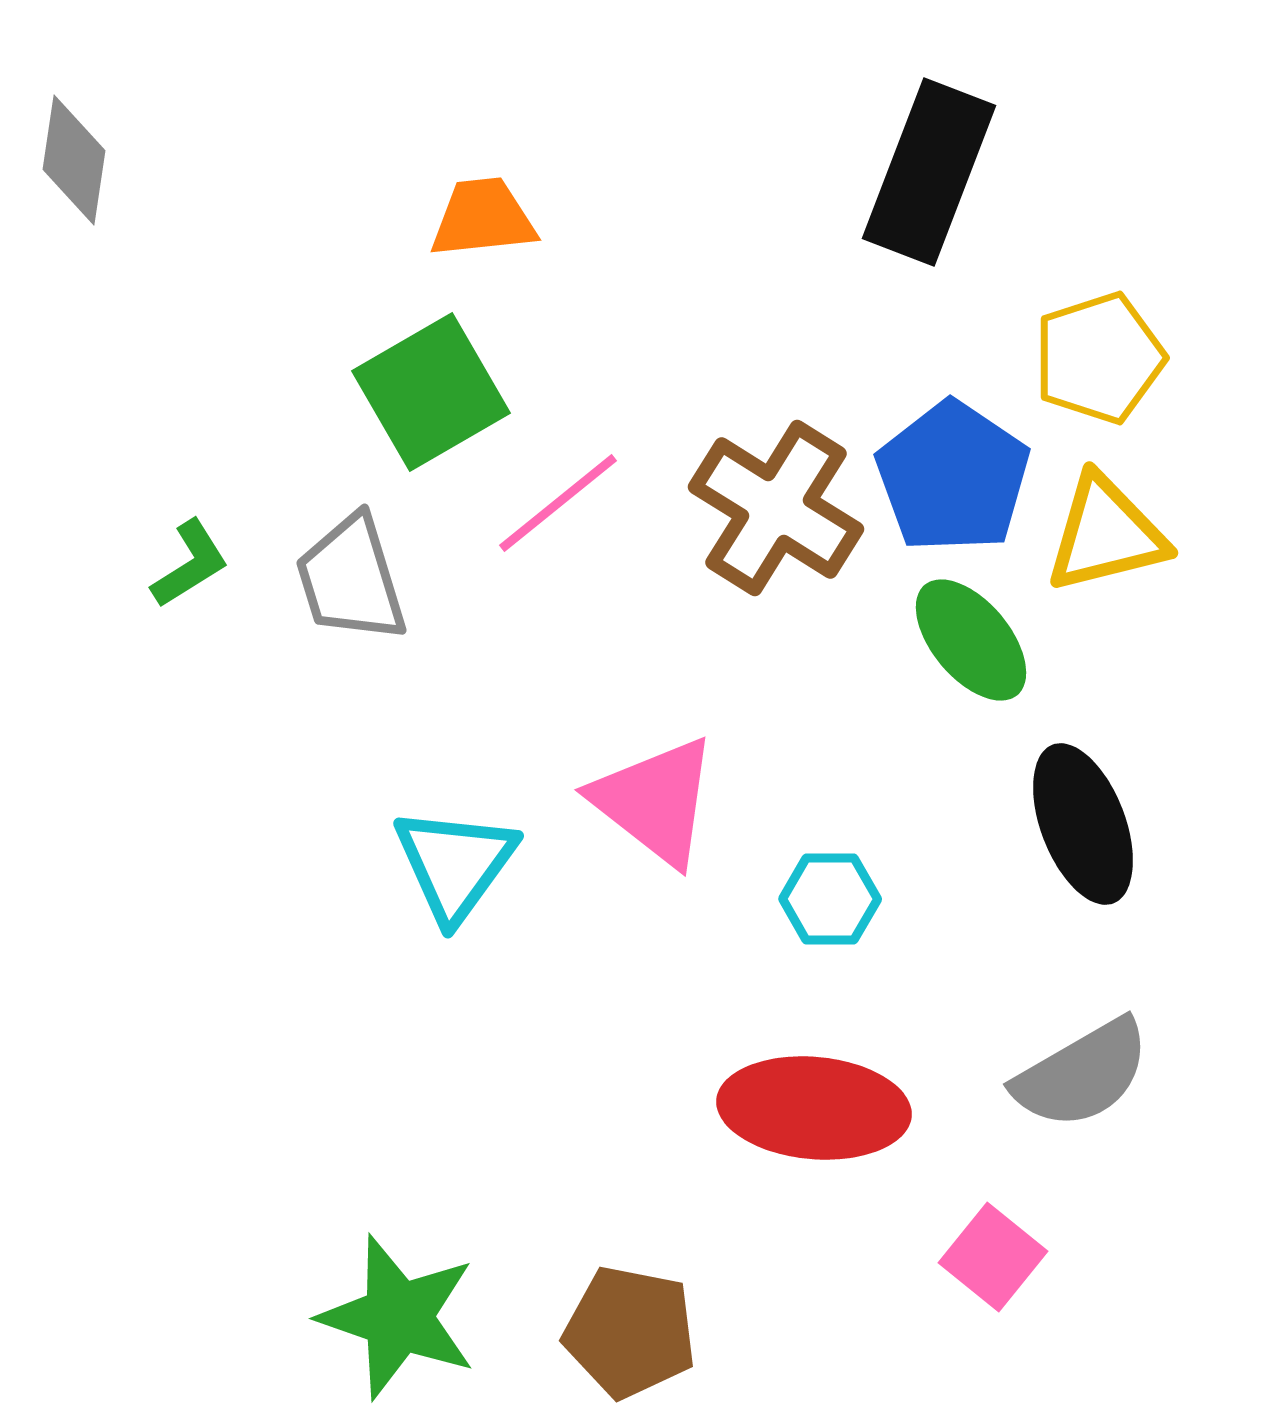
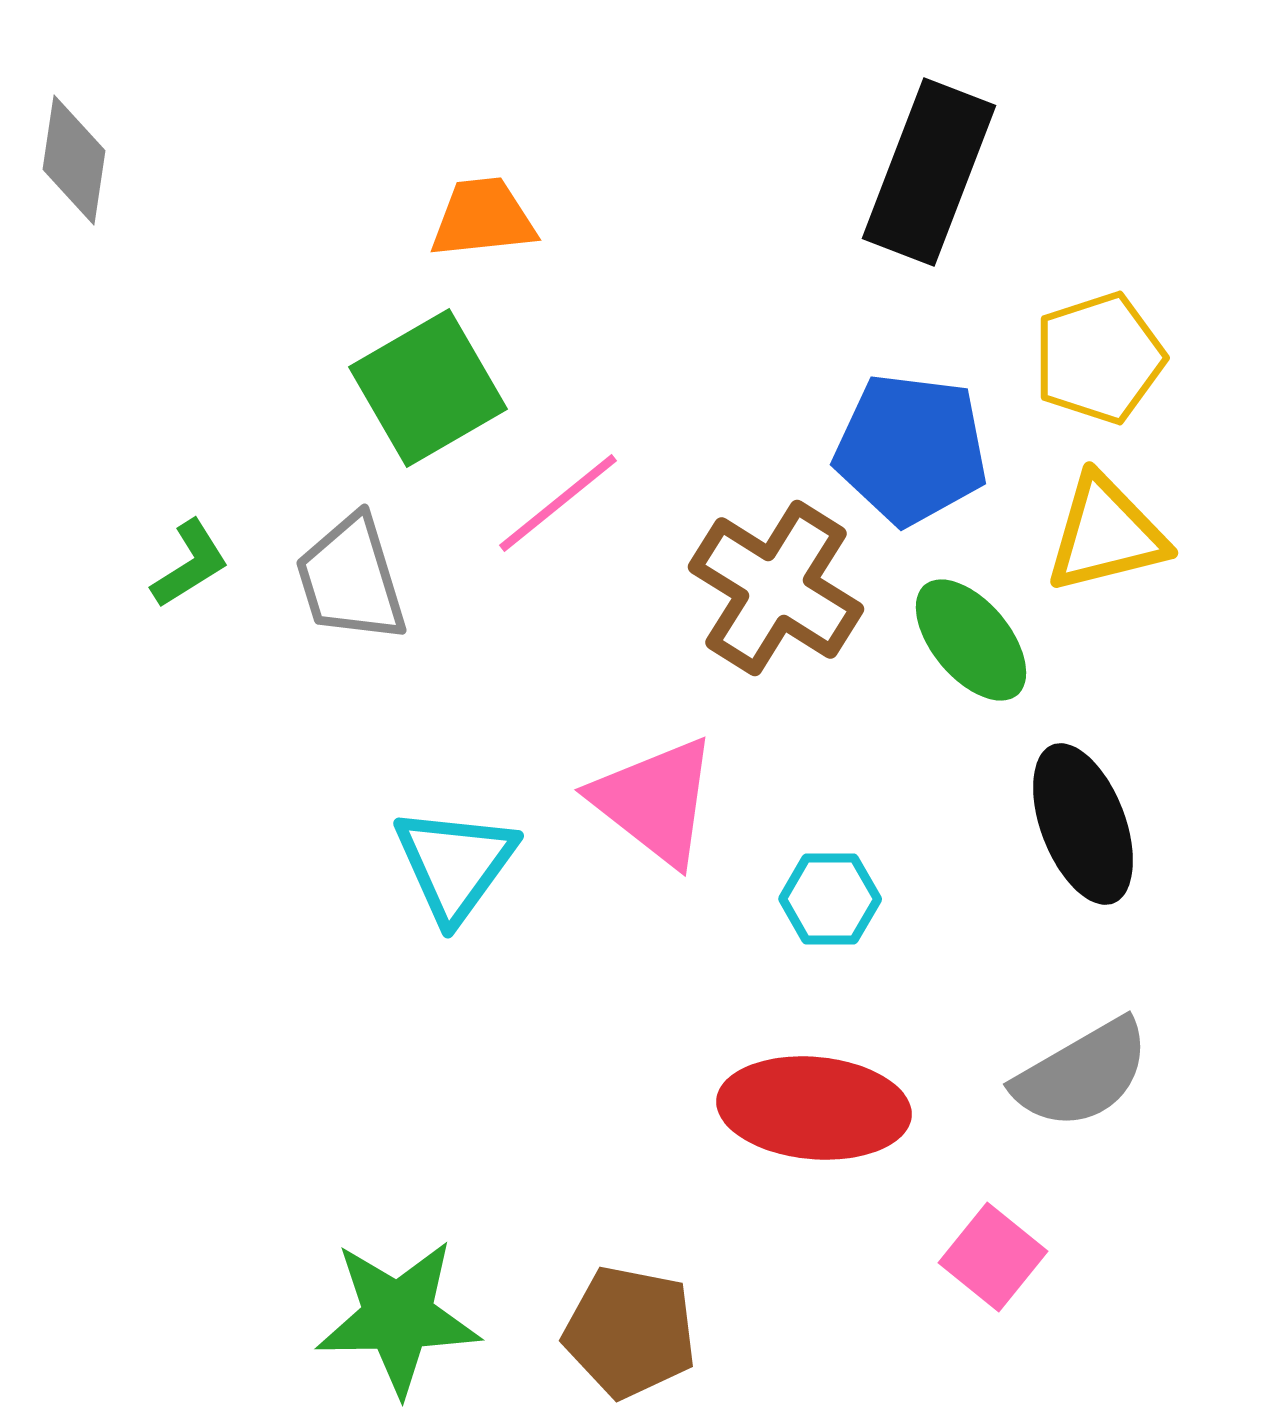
green square: moved 3 px left, 4 px up
blue pentagon: moved 42 px left, 28 px up; rotated 27 degrees counterclockwise
brown cross: moved 80 px down
green star: rotated 20 degrees counterclockwise
